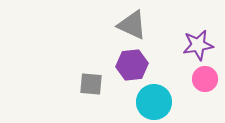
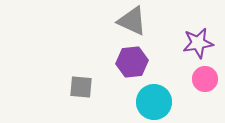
gray triangle: moved 4 px up
purple star: moved 2 px up
purple hexagon: moved 3 px up
gray square: moved 10 px left, 3 px down
